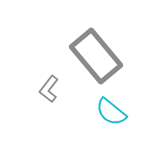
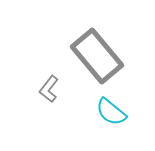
gray rectangle: moved 1 px right
